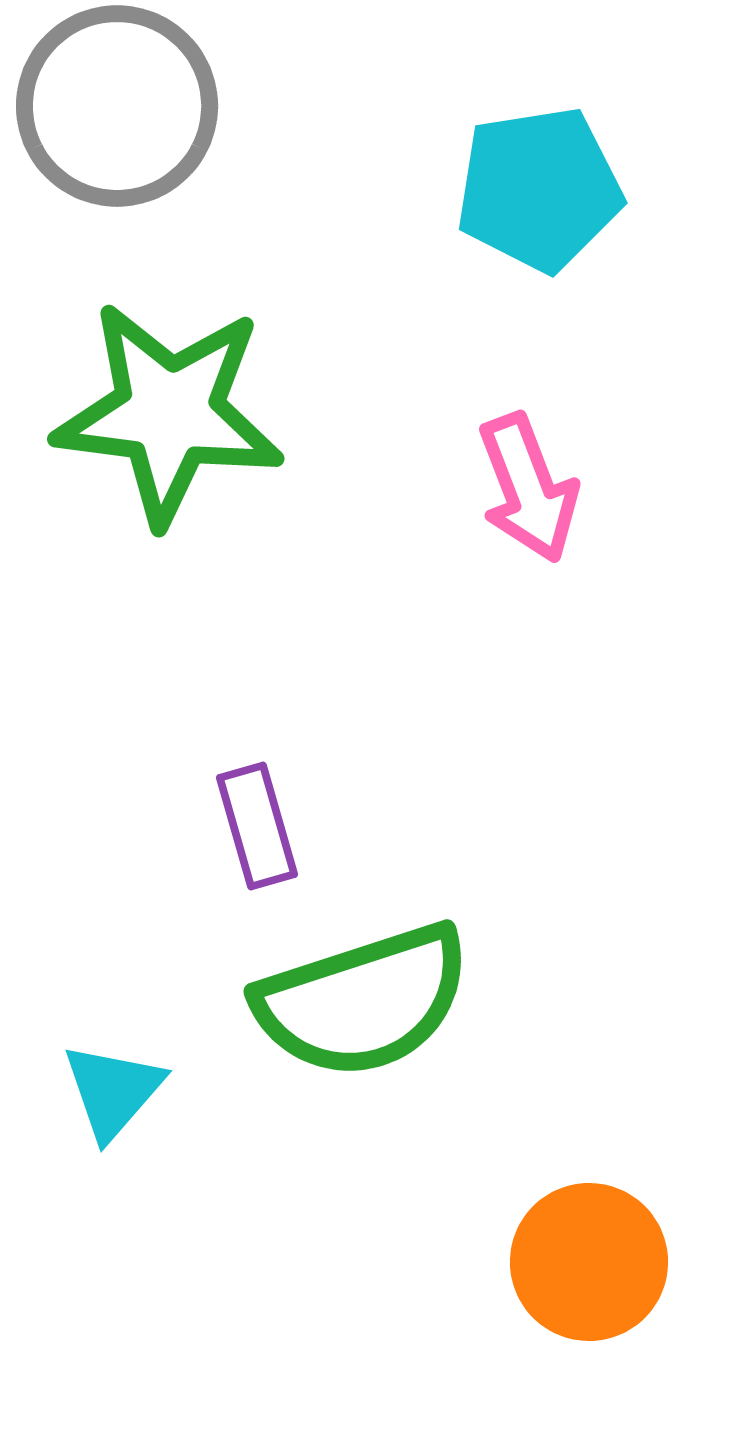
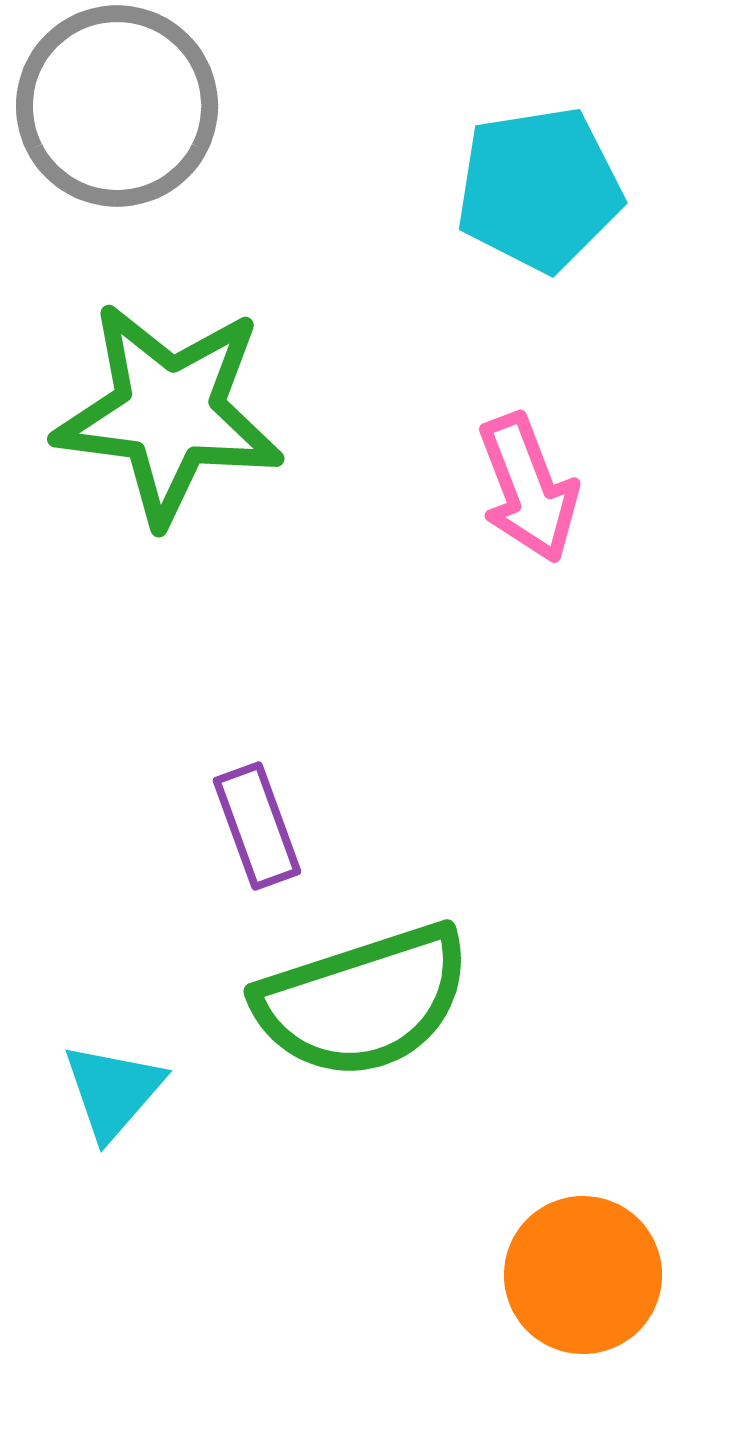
purple rectangle: rotated 4 degrees counterclockwise
orange circle: moved 6 px left, 13 px down
